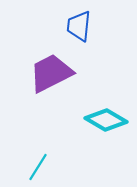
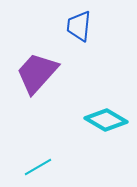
purple trapezoid: moved 14 px left; rotated 21 degrees counterclockwise
cyan line: rotated 28 degrees clockwise
